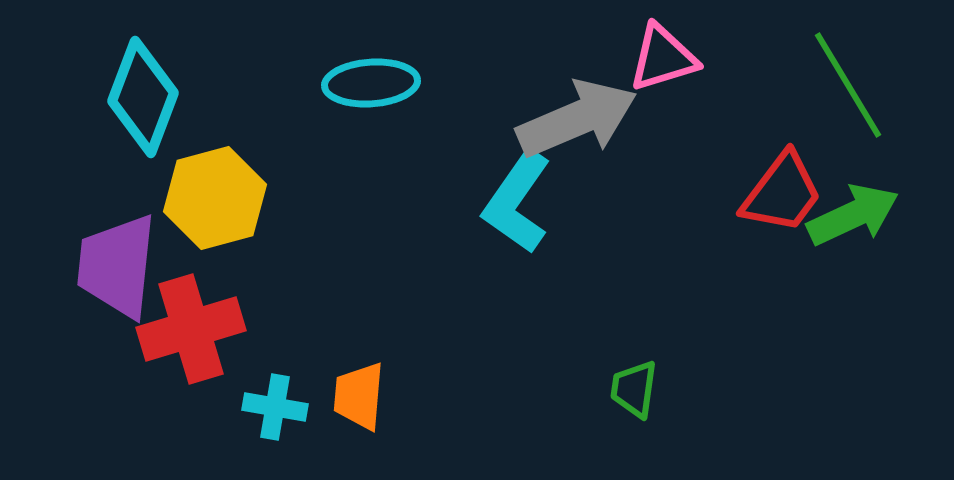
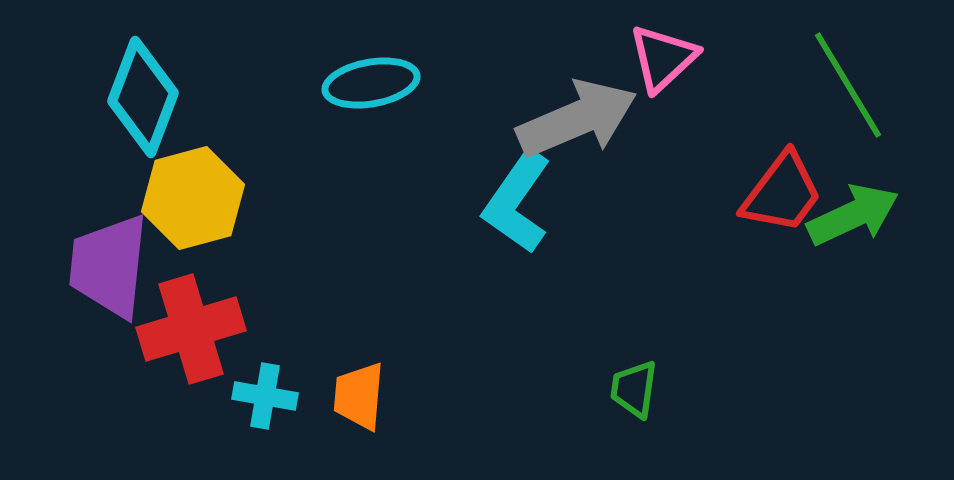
pink triangle: rotated 26 degrees counterclockwise
cyan ellipse: rotated 6 degrees counterclockwise
yellow hexagon: moved 22 px left
purple trapezoid: moved 8 px left
cyan cross: moved 10 px left, 11 px up
